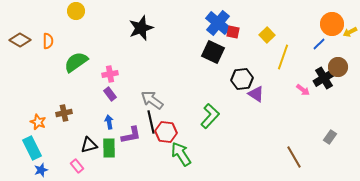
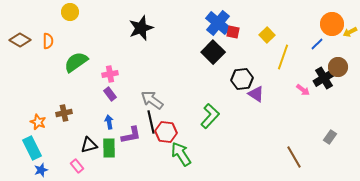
yellow circle: moved 6 px left, 1 px down
blue line: moved 2 px left
black square: rotated 20 degrees clockwise
